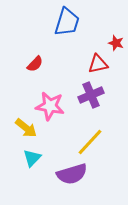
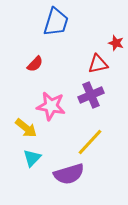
blue trapezoid: moved 11 px left
pink star: moved 1 px right
purple semicircle: moved 3 px left
